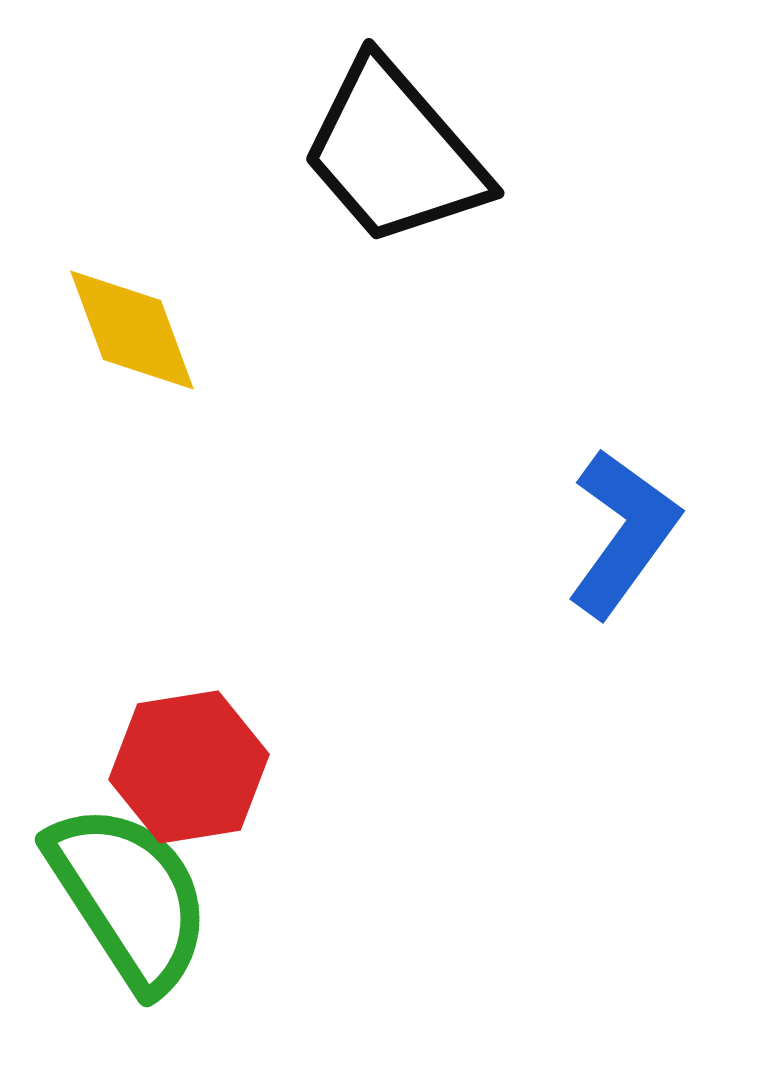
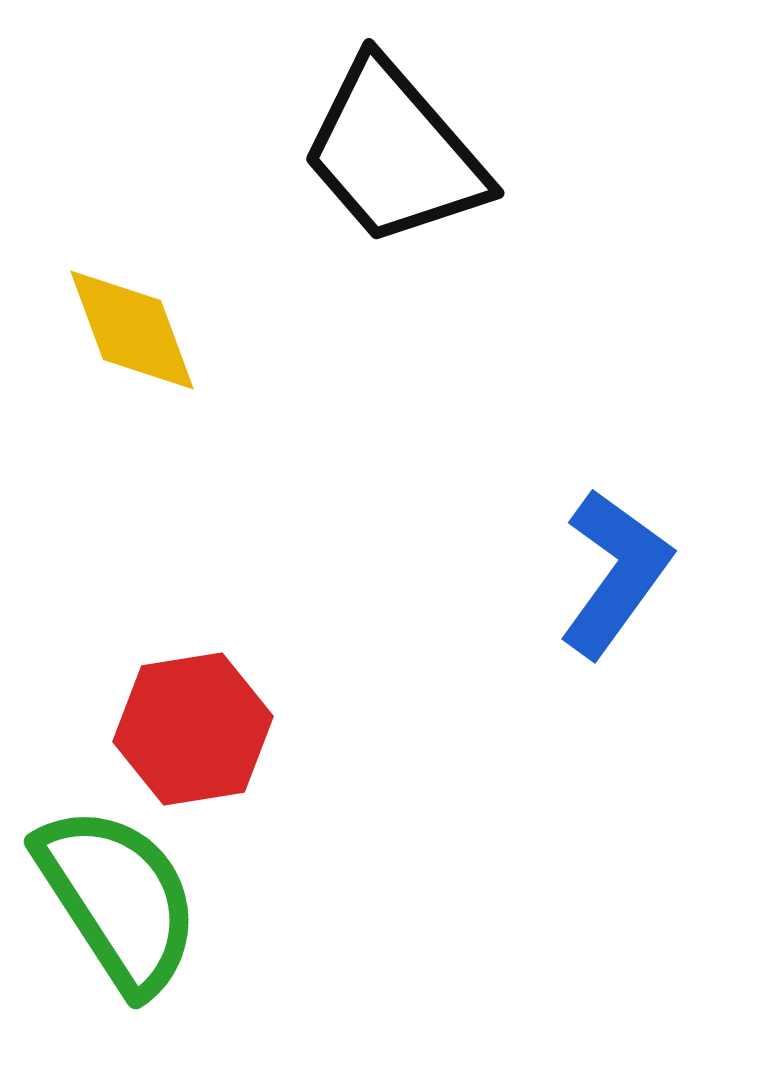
blue L-shape: moved 8 px left, 40 px down
red hexagon: moved 4 px right, 38 px up
green semicircle: moved 11 px left, 2 px down
